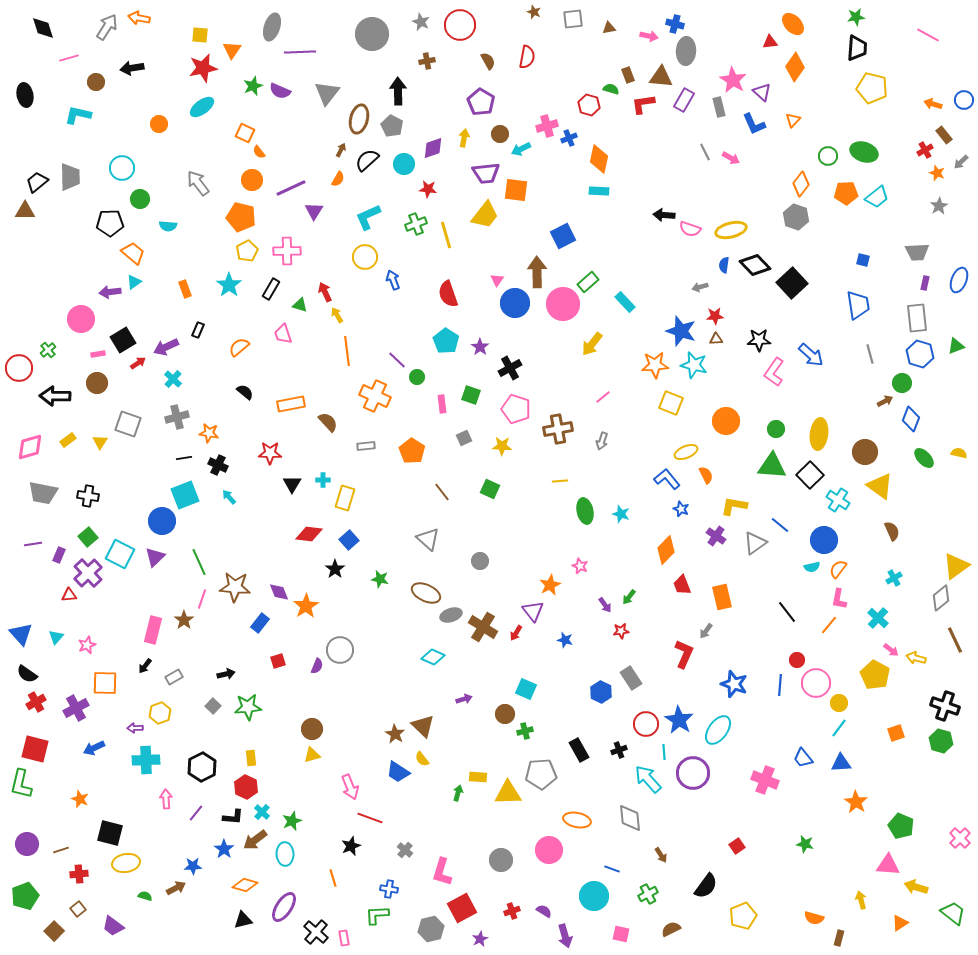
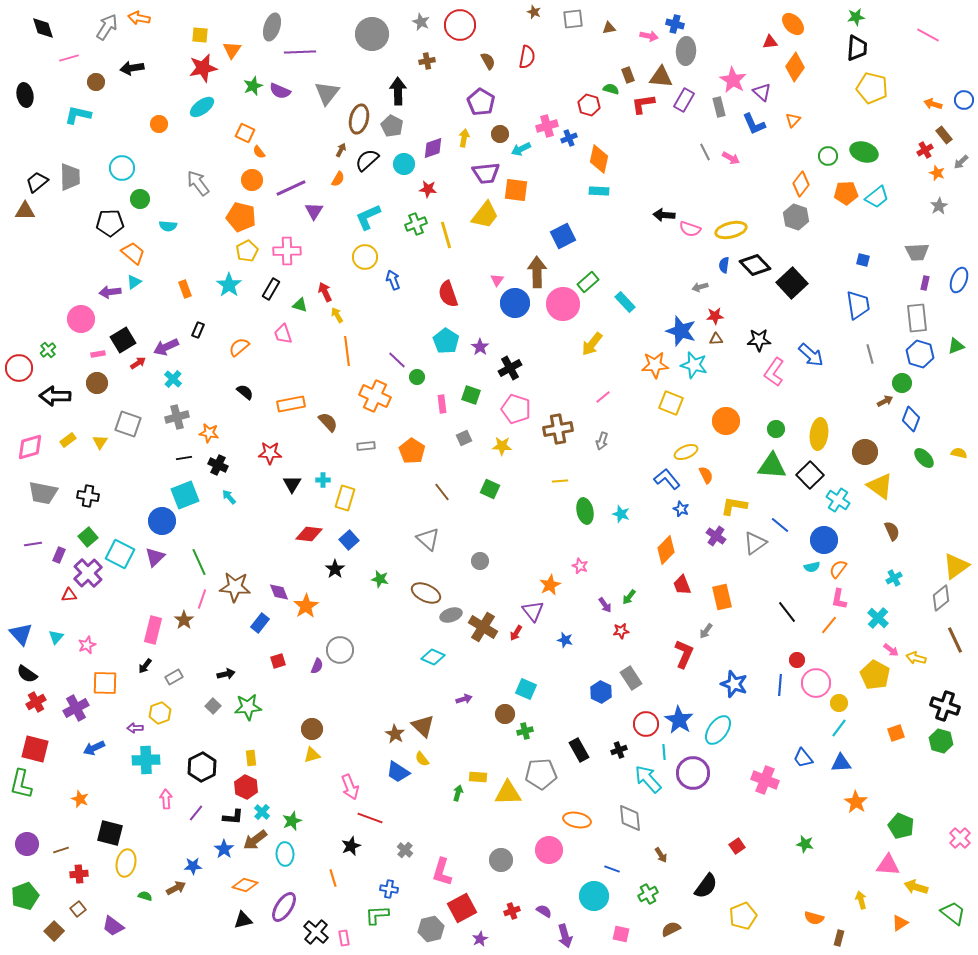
yellow ellipse at (126, 863): rotated 68 degrees counterclockwise
